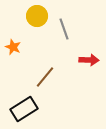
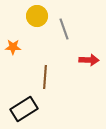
orange star: rotated 21 degrees counterclockwise
brown line: rotated 35 degrees counterclockwise
